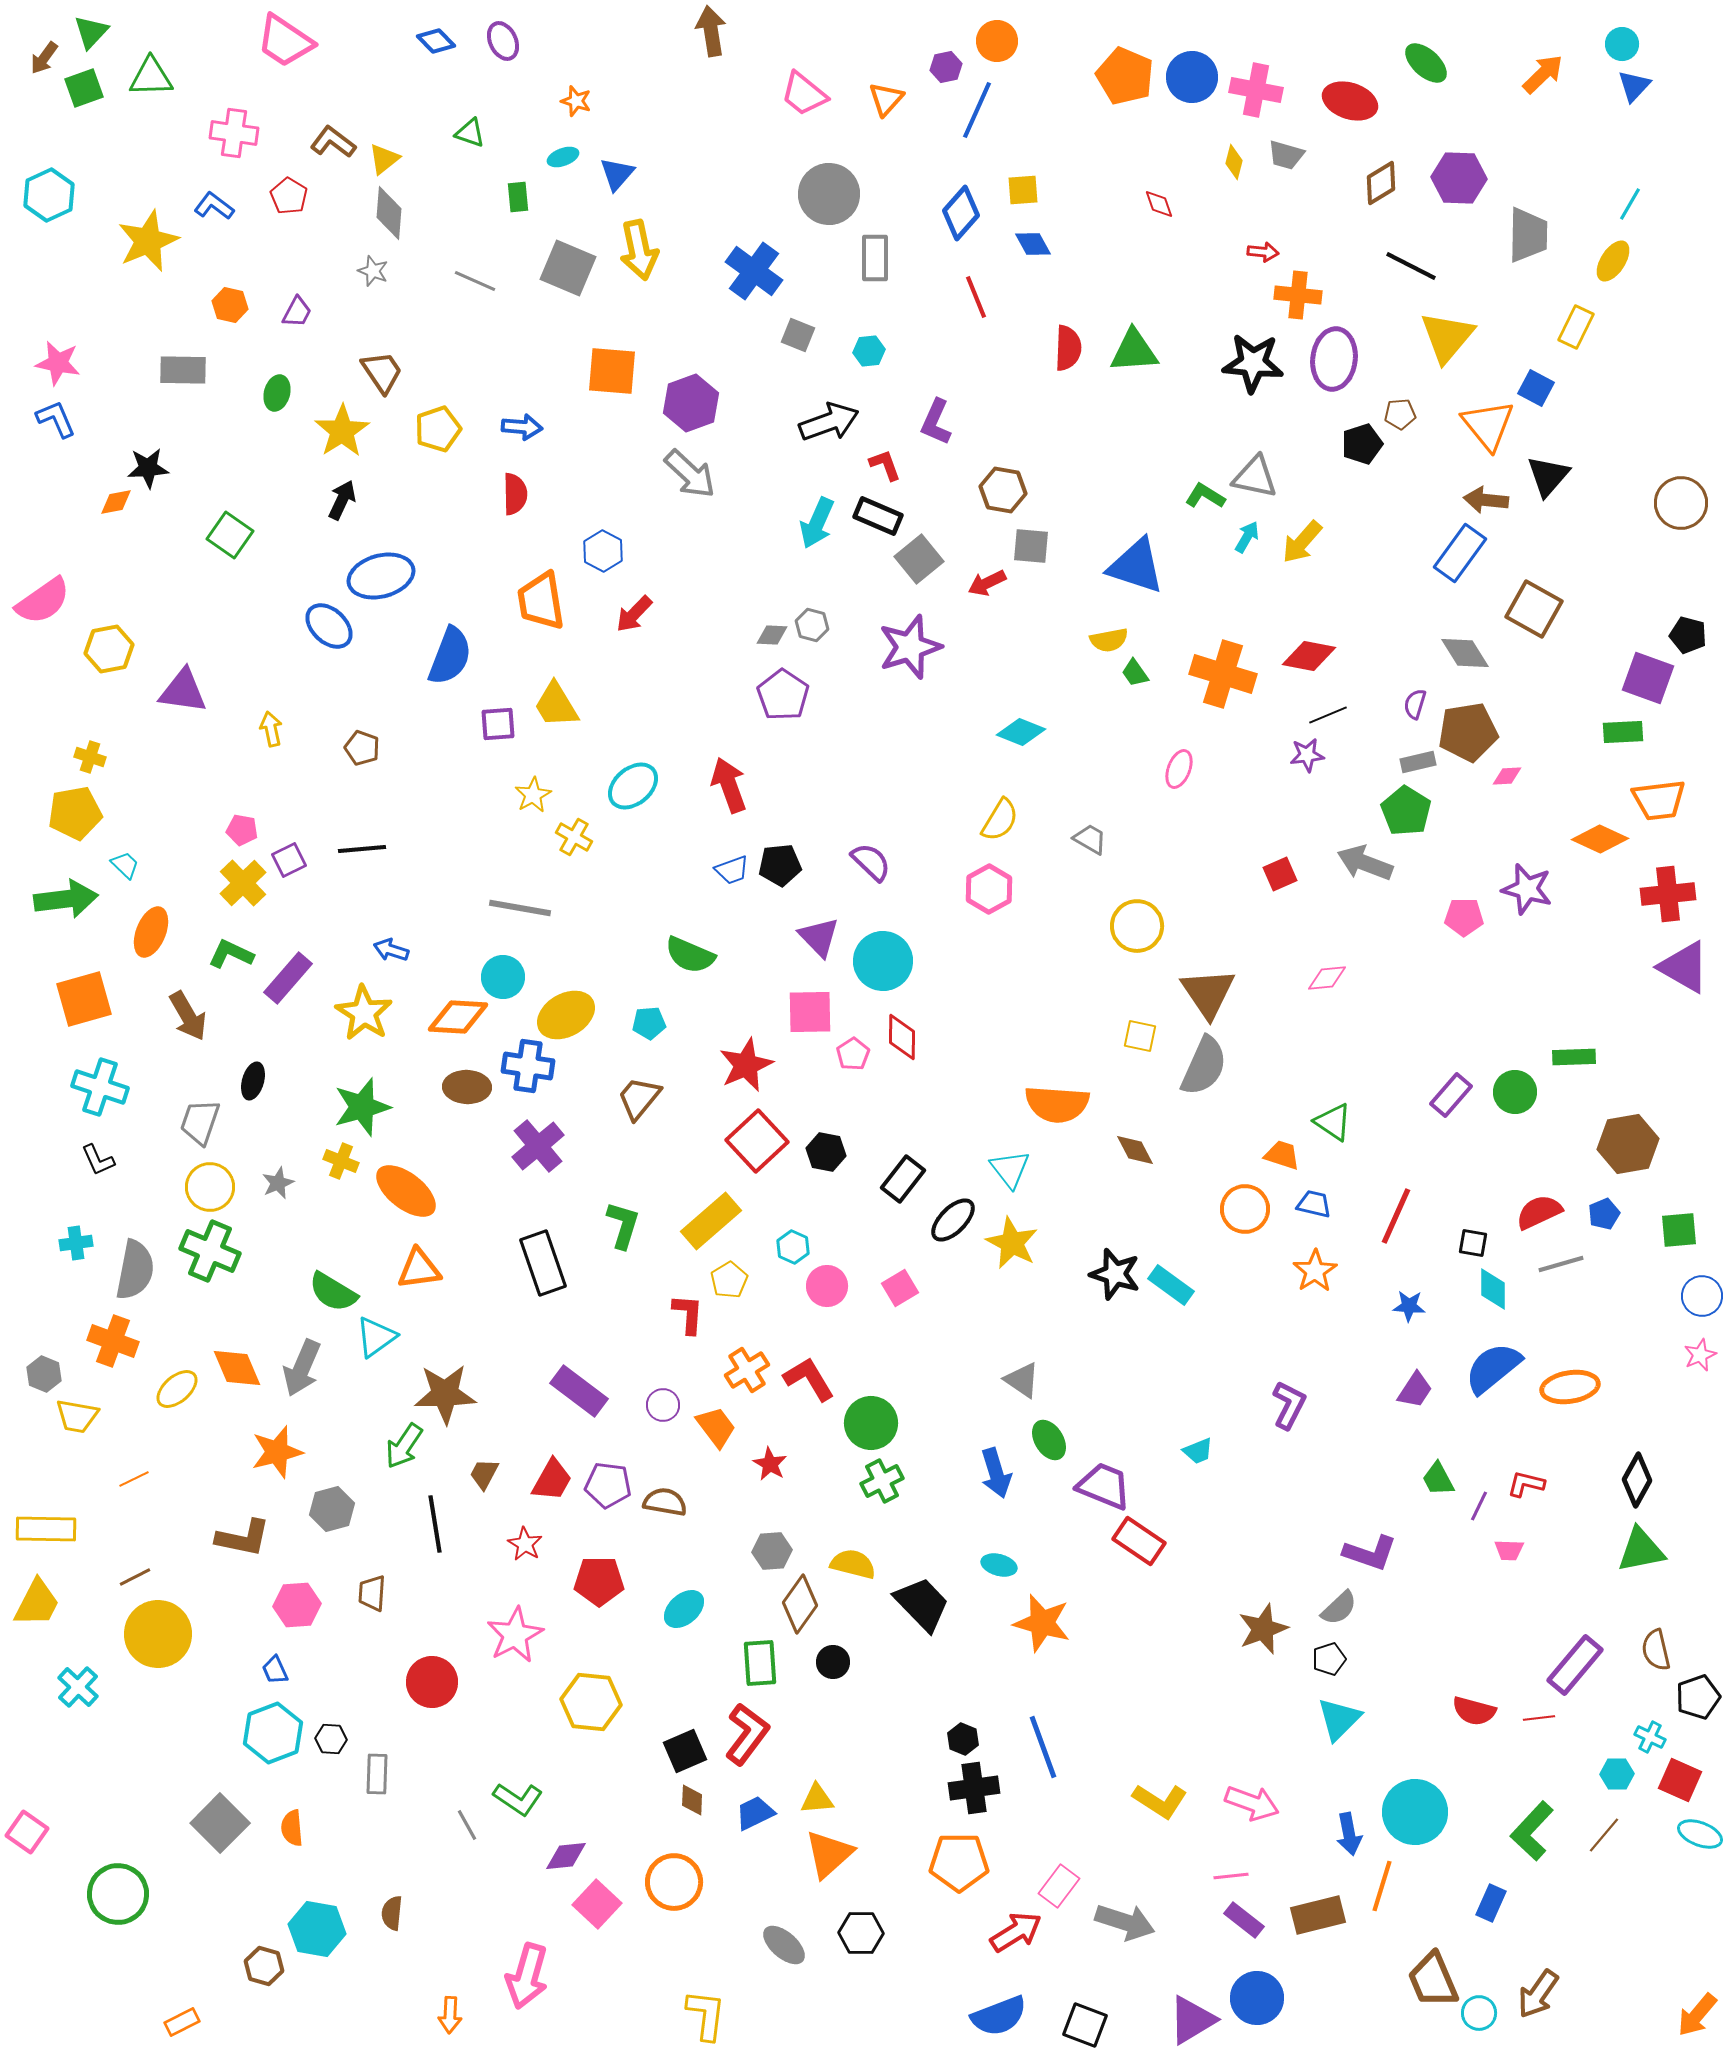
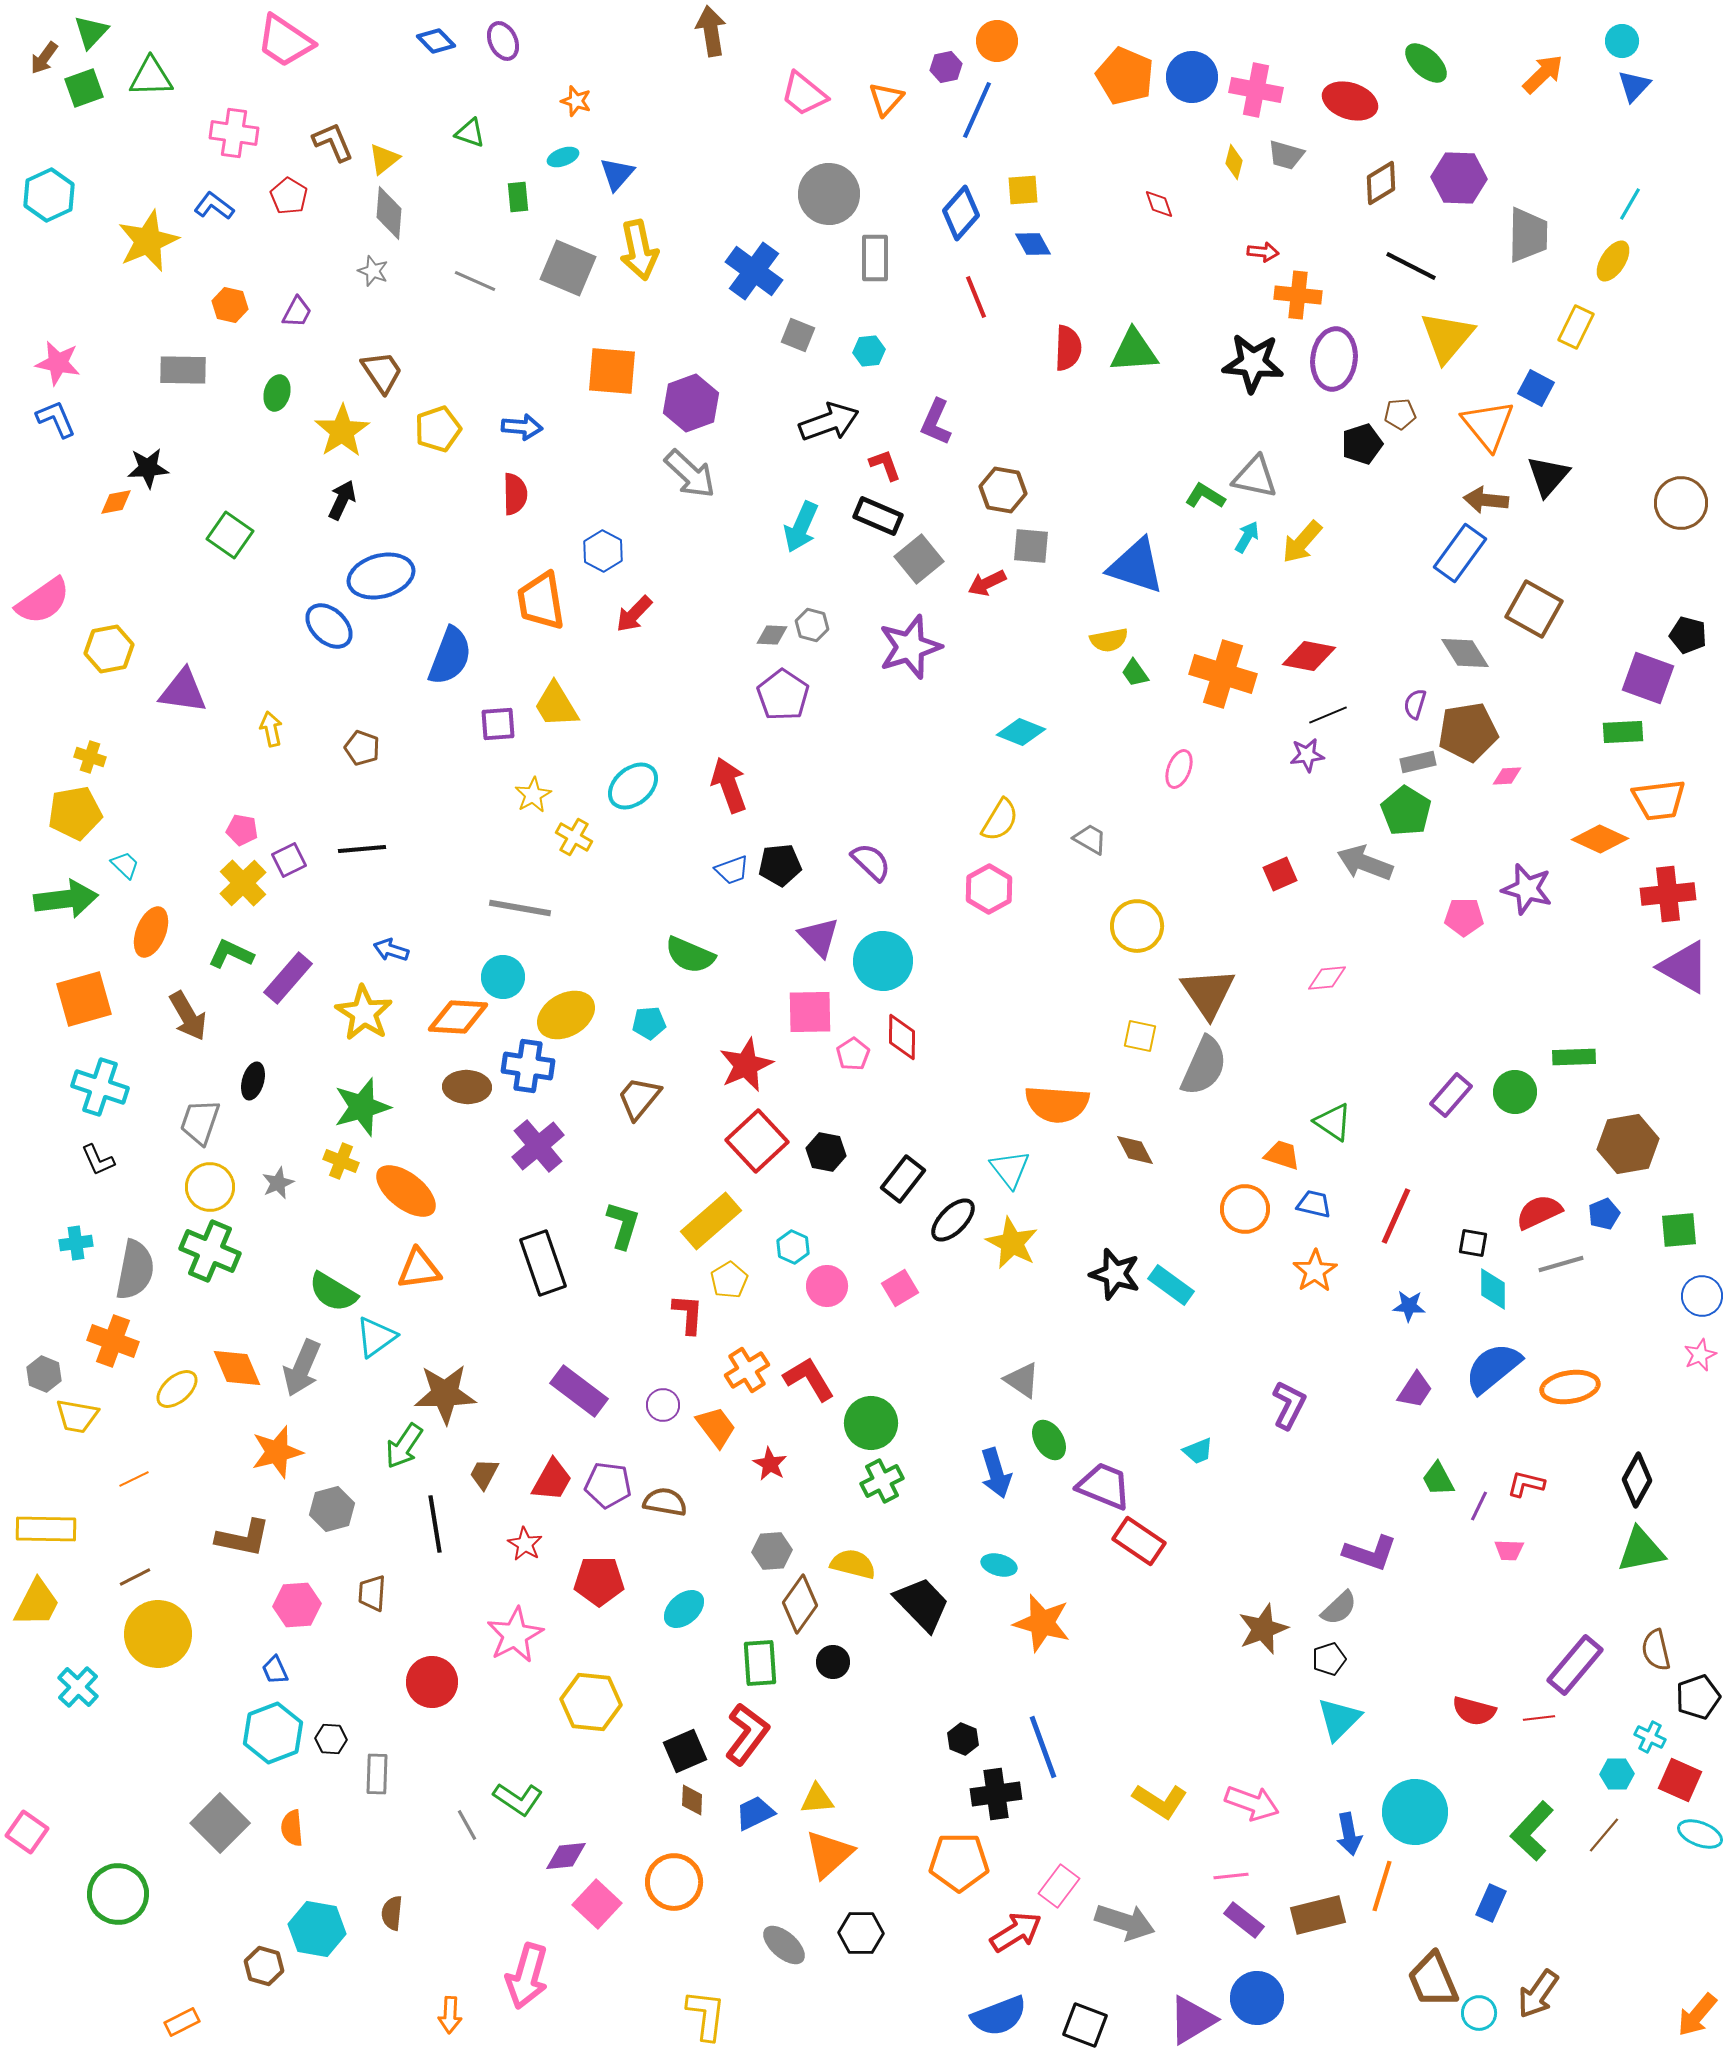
cyan circle at (1622, 44): moved 3 px up
brown L-shape at (333, 142): rotated 30 degrees clockwise
cyan arrow at (817, 523): moved 16 px left, 4 px down
black cross at (974, 1788): moved 22 px right, 6 px down
